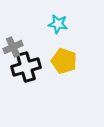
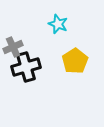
cyan star: rotated 12 degrees clockwise
yellow pentagon: moved 11 px right; rotated 20 degrees clockwise
